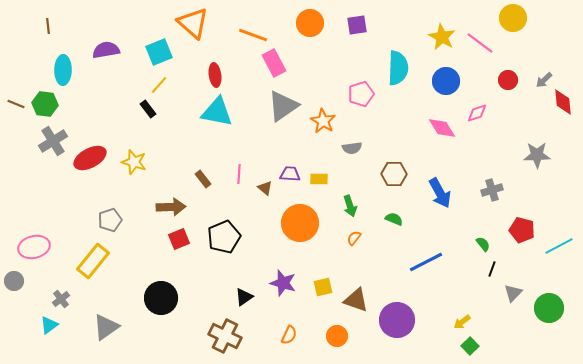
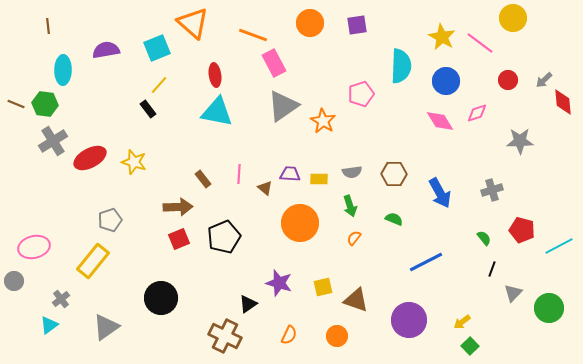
cyan square at (159, 52): moved 2 px left, 4 px up
cyan semicircle at (398, 68): moved 3 px right, 2 px up
pink diamond at (442, 128): moved 2 px left, 7 px up
gray semicircle at (352, 148): moved 24 px down
gray star at (537, 155): moved 17 px left, 14 px up
brown arrow at (171, 207): moved 7 px right
green semicircle at (483, 244): moved 1 px right, 6 px up
purple star at (283, 283): moved 4 px left
black triangle at (244, 297): moved 4 px right, 7 px down
purple circle at (397, 320): moved 12 px right
